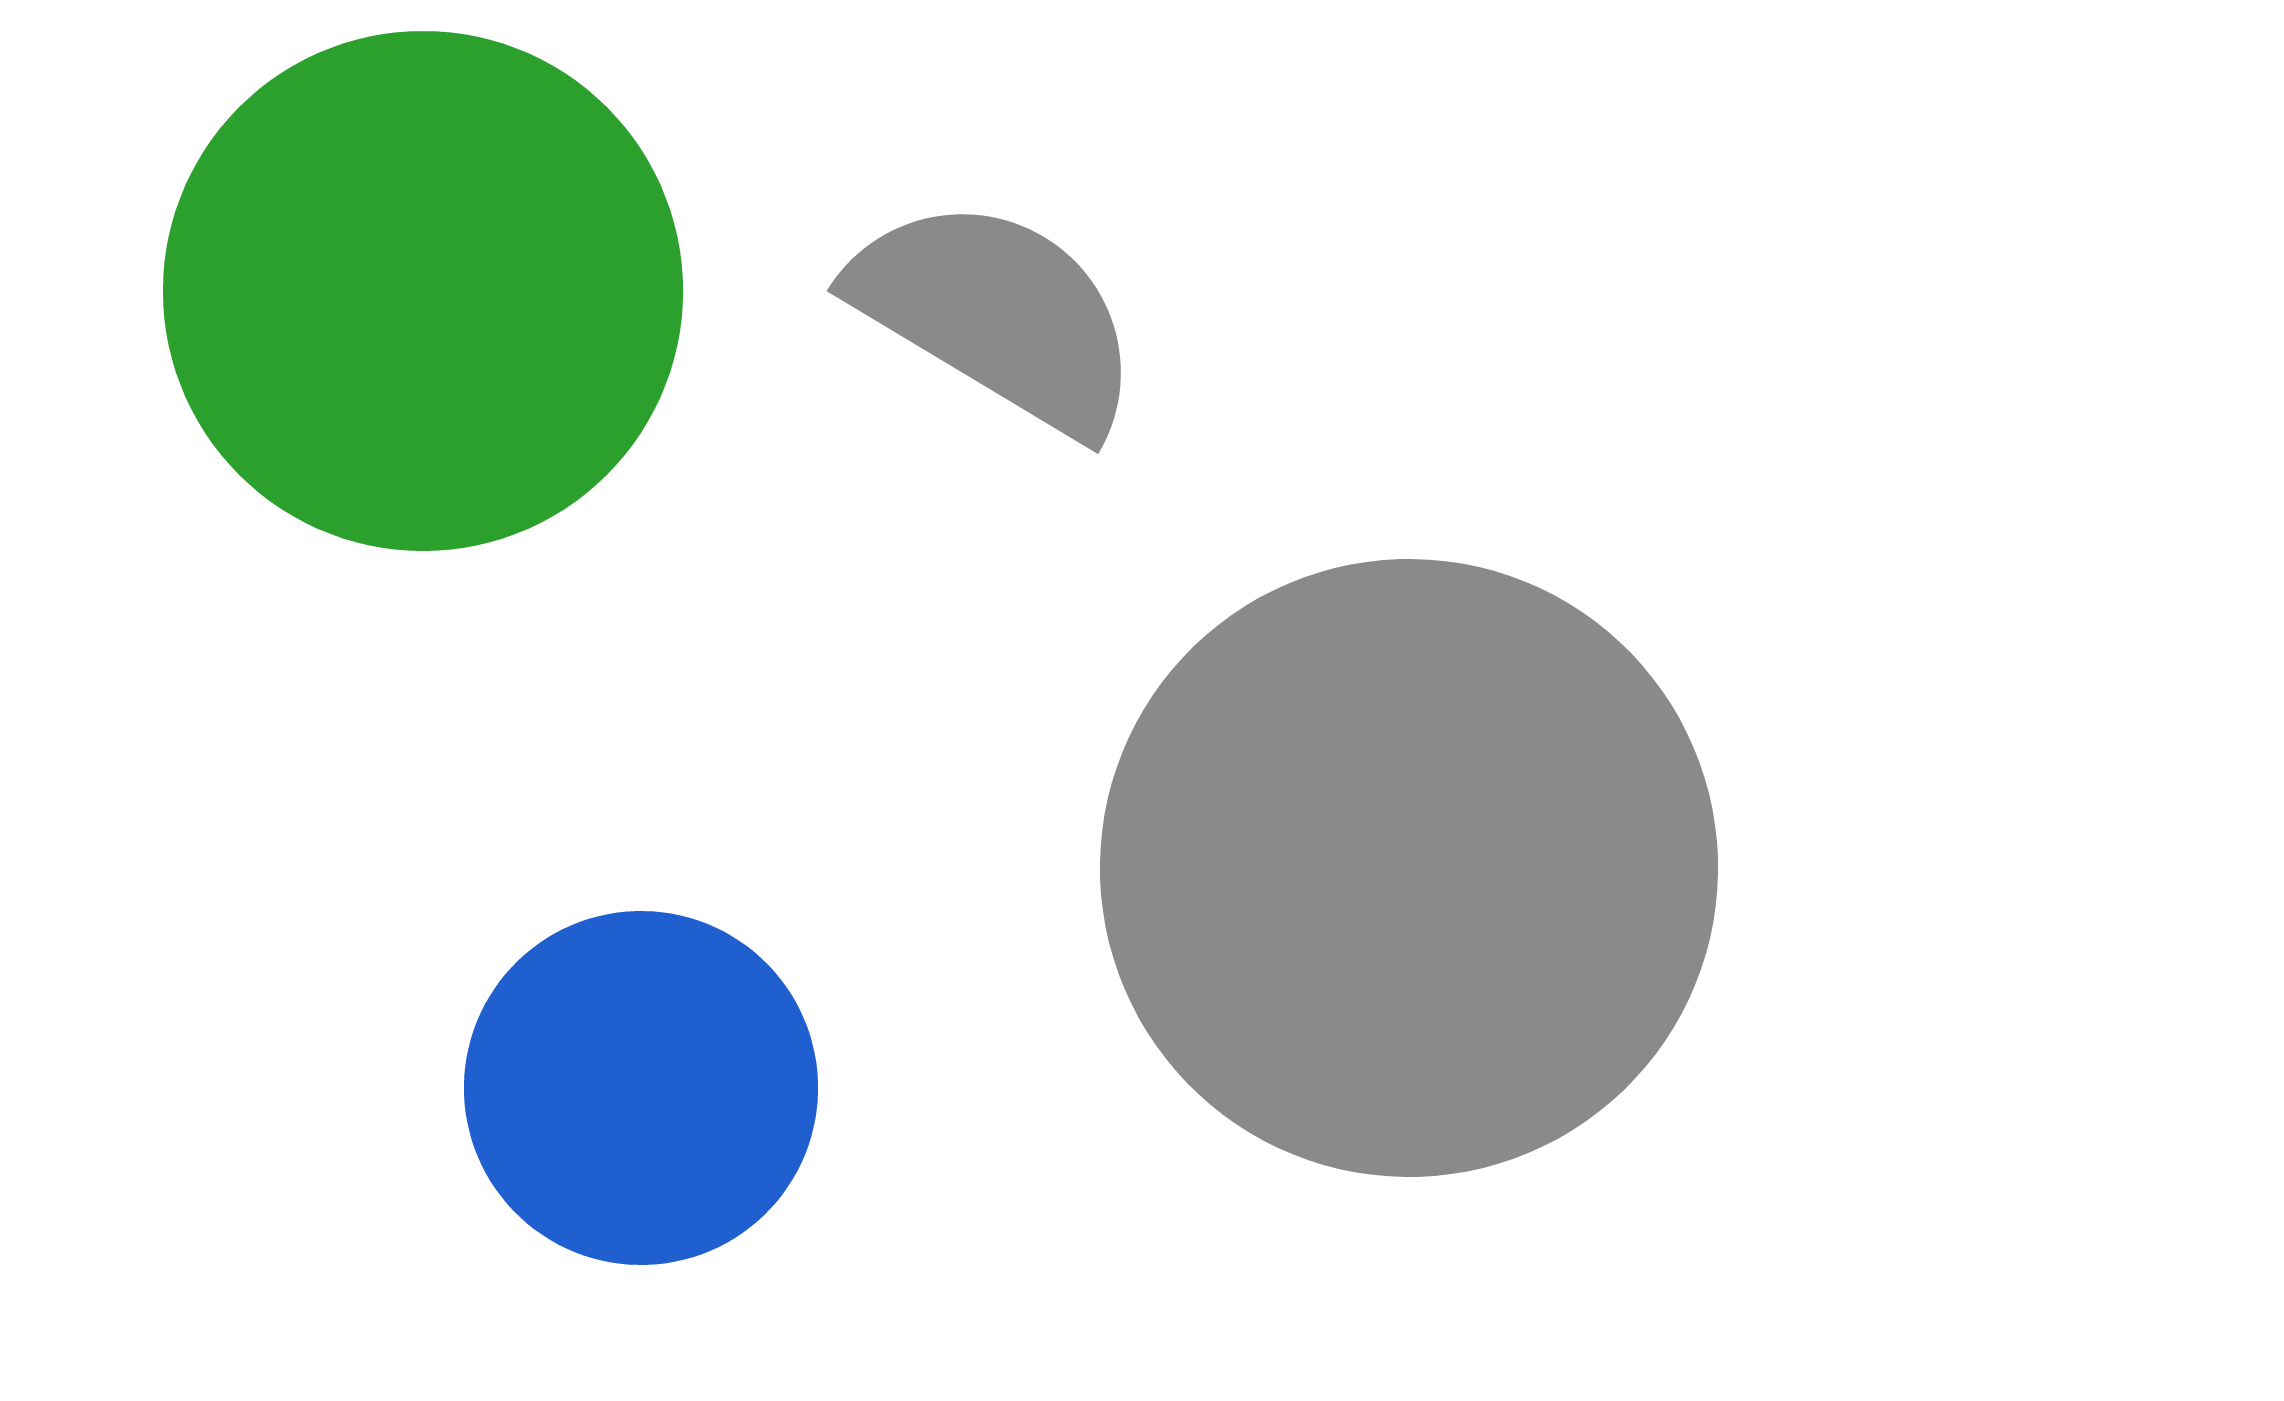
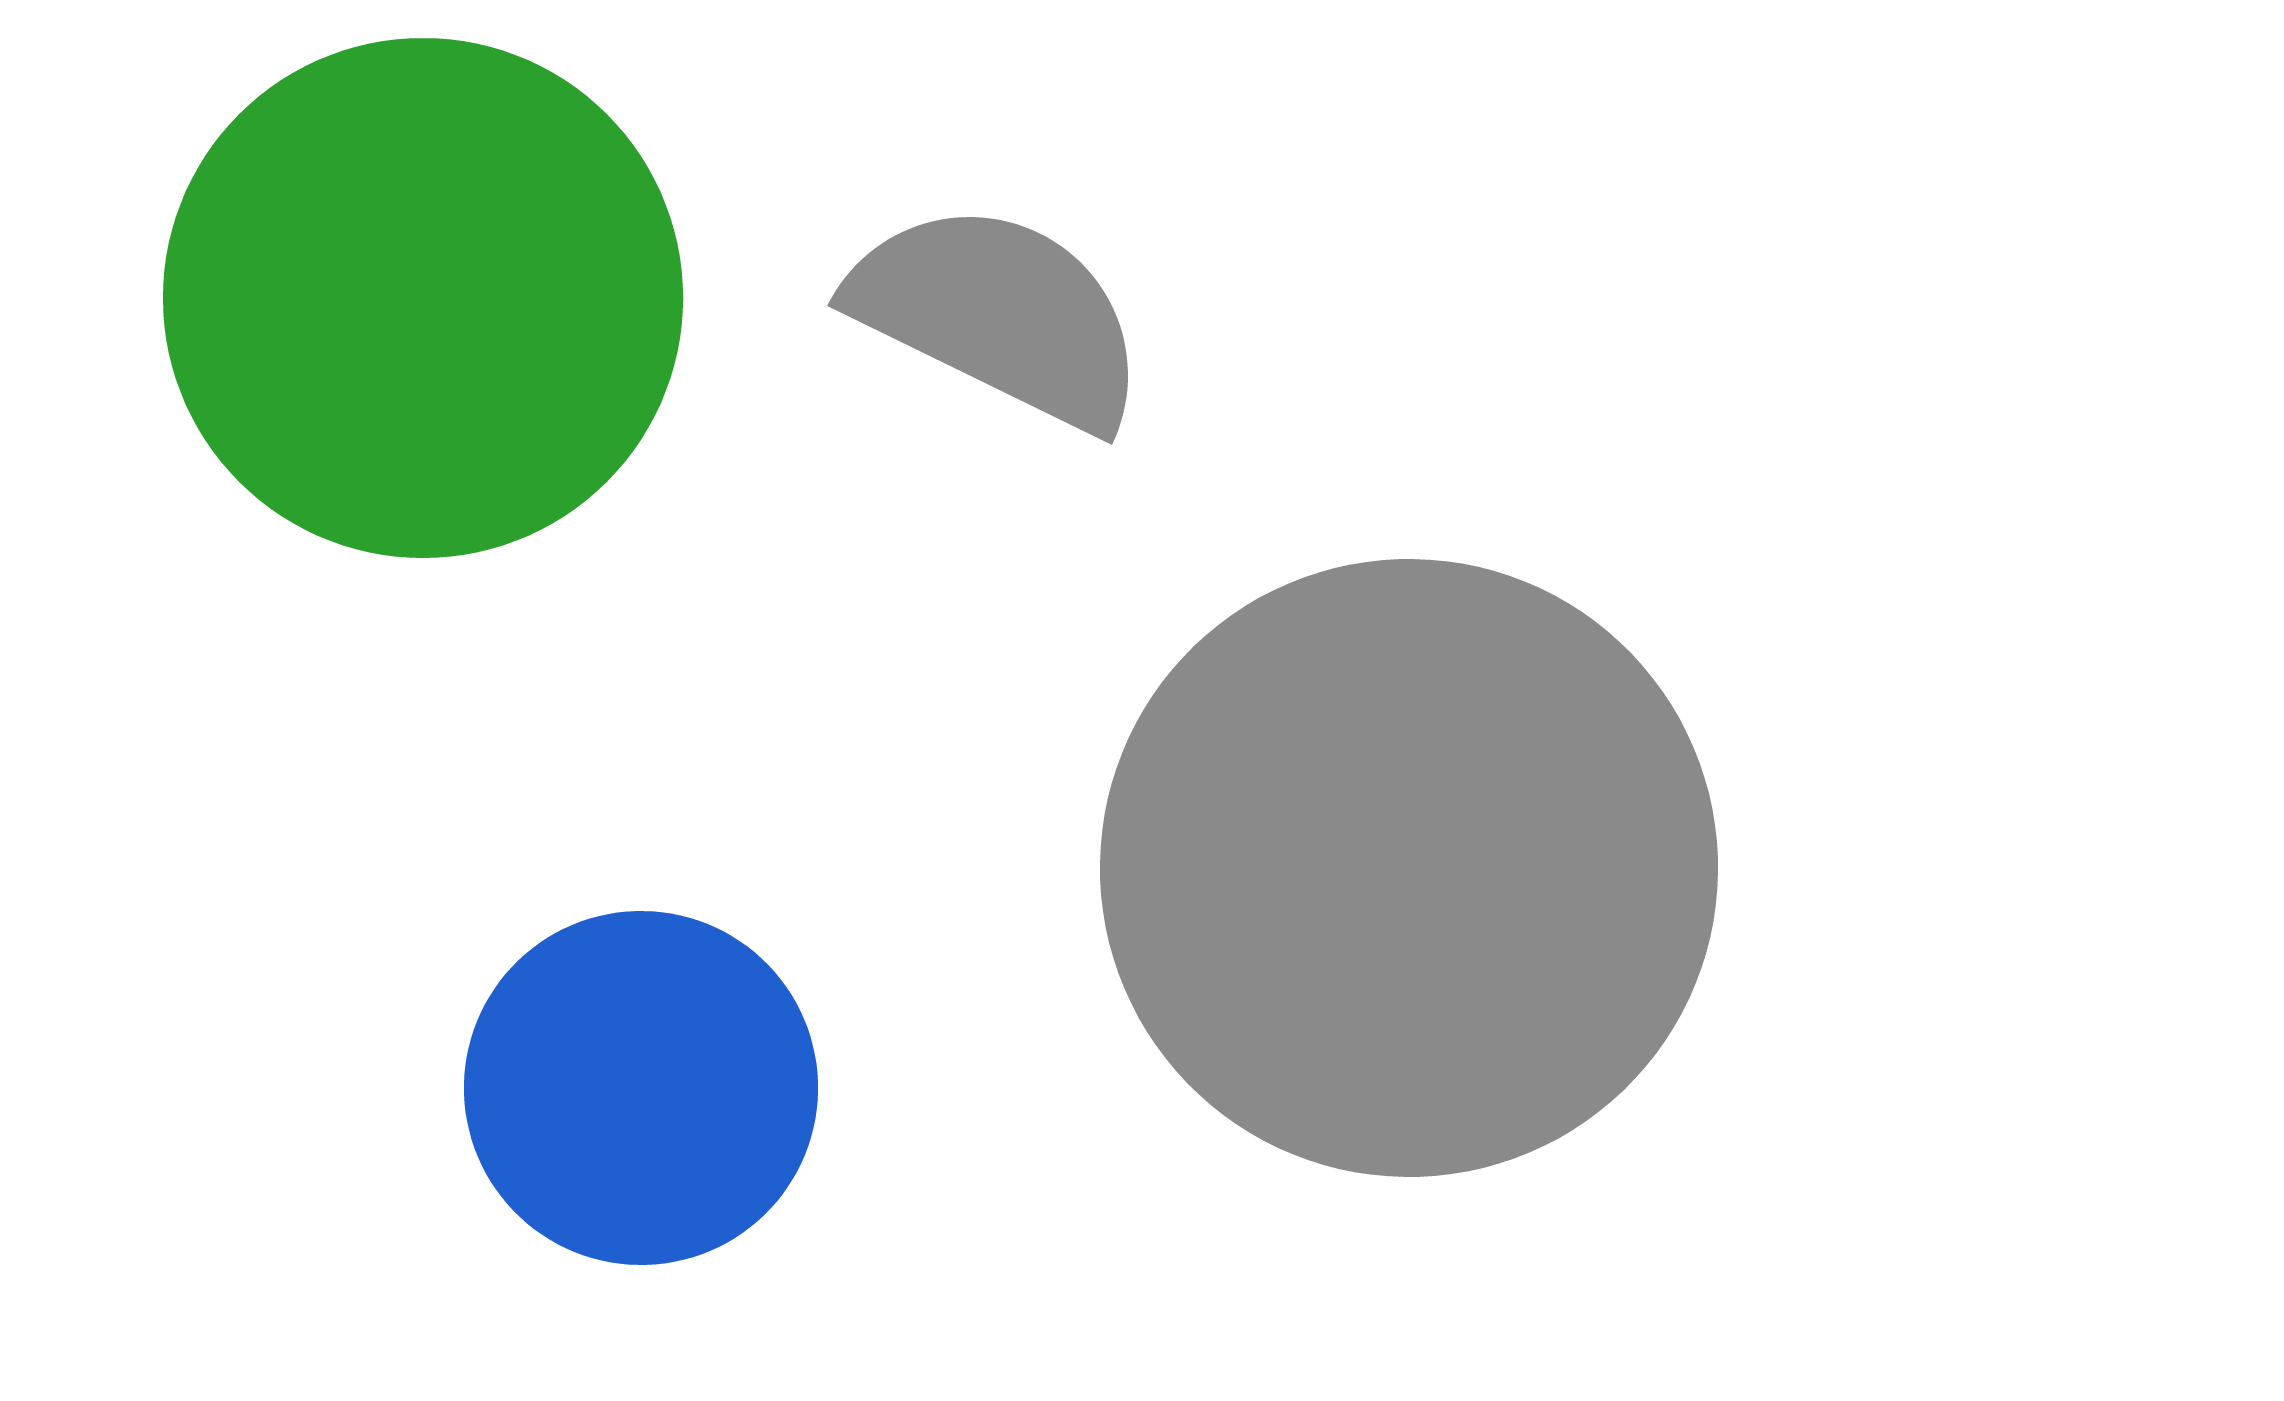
green circle: moved 7 px down
gray semicircle: moved 2 px right; rotated 5 degrees counterclockwise
